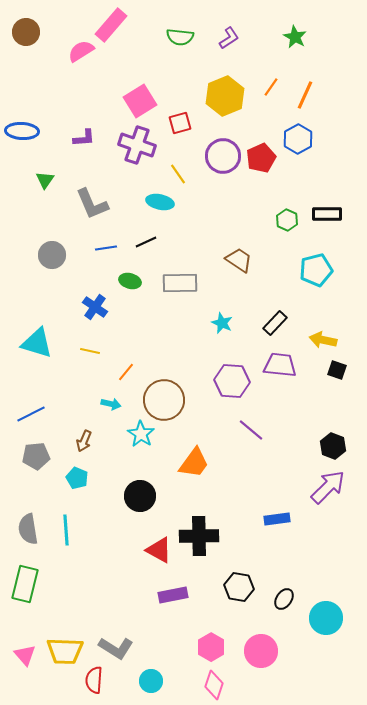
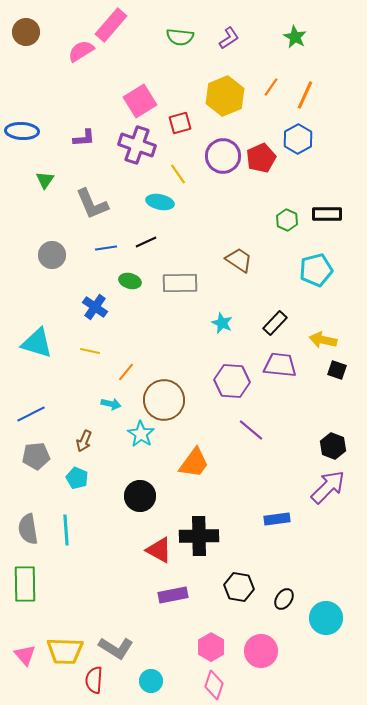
green rectangle at (25, 584): rotated 15 degrees counterclockwise
